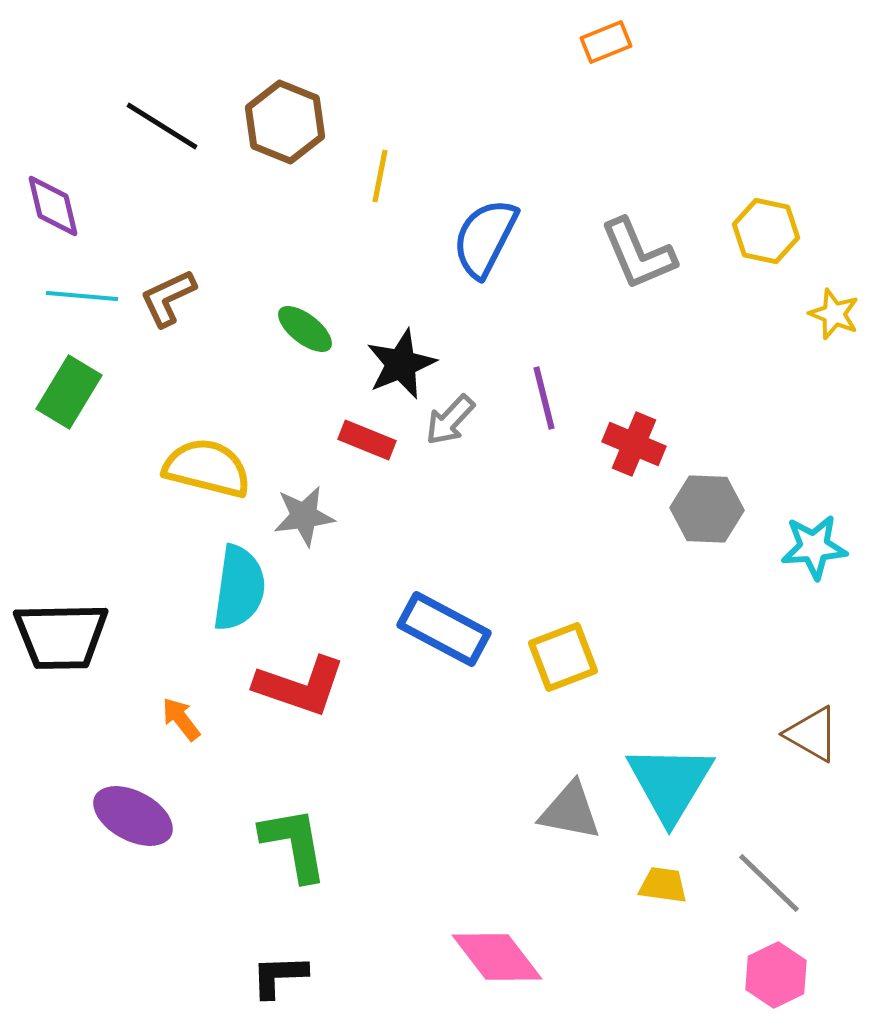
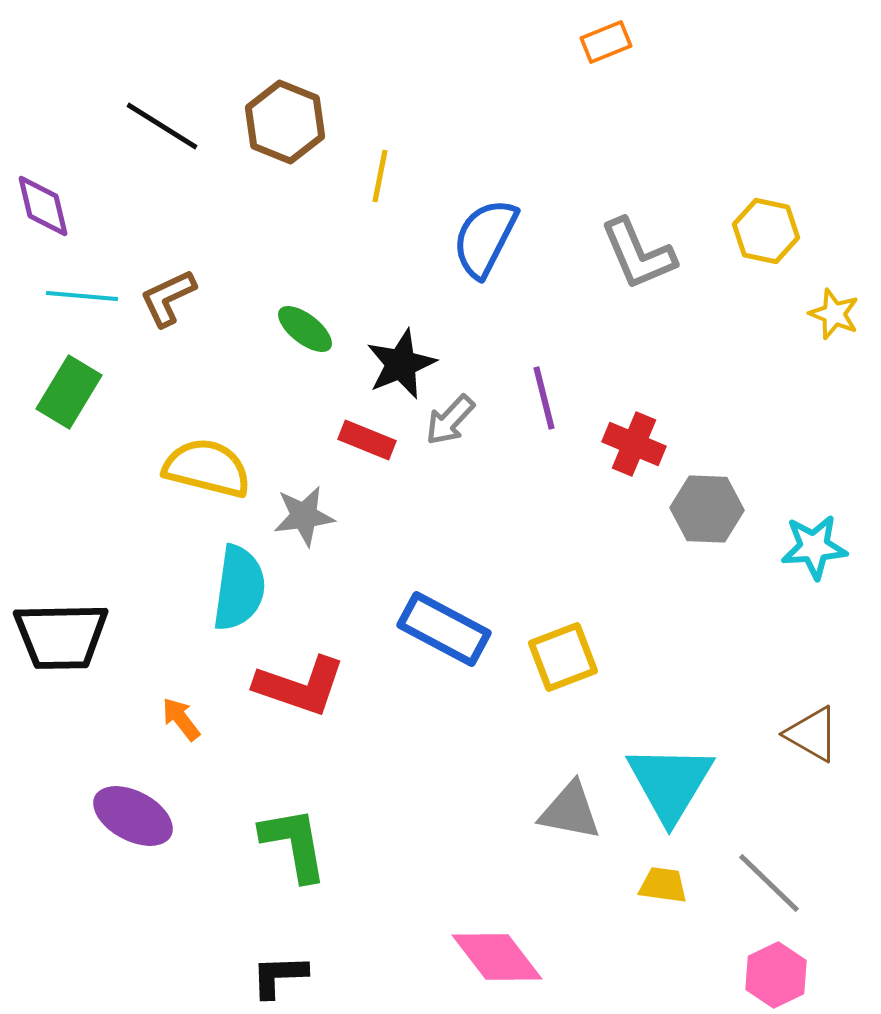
purple diamond: moved 10 px left
